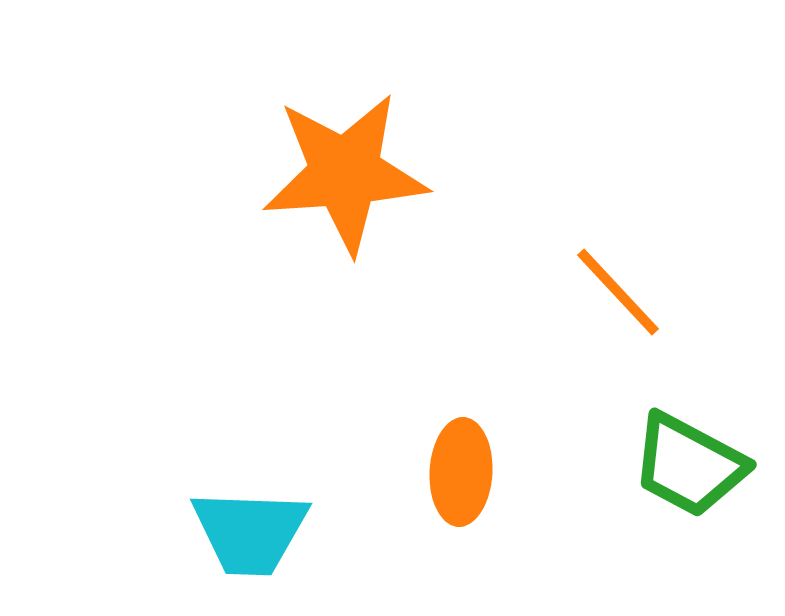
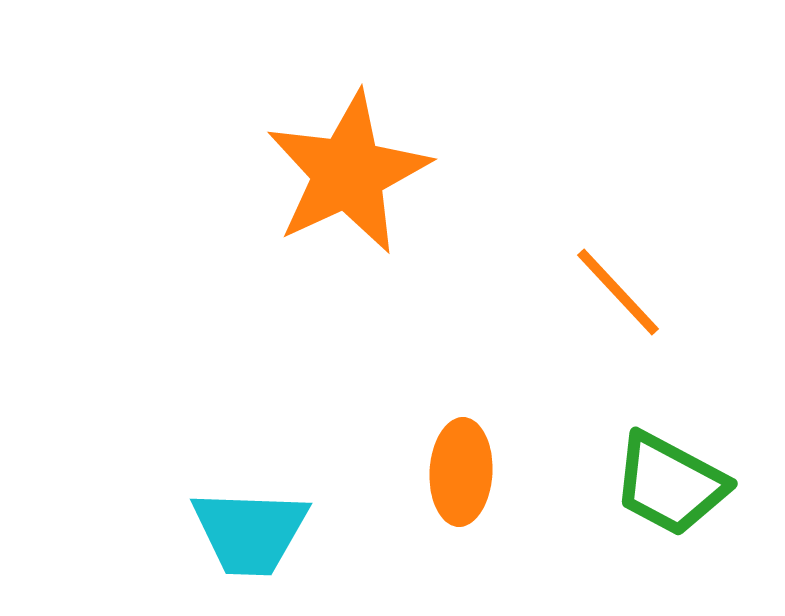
orange star: moved 3 px right; rotated 21 degrees counterclockwise
green trapezoid: moved 19 px left, 19 px down
